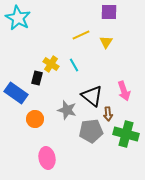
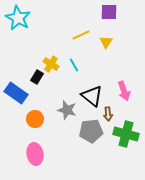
black rectangle: moved 1 px up; rotated 16 degrees clockwise
pink ellipse: moved 12 px left, 4 px up
